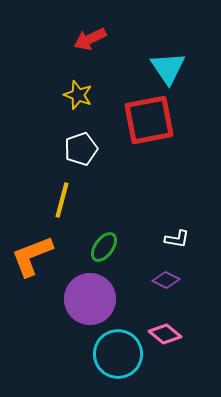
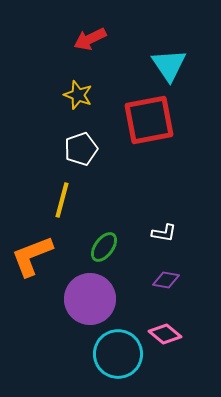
cyan triangle: moved 1 px right, 3 px up
white L-shape: moved 13 px left, 6 px up
purple diamond: rotated 16 degrees counterclockwise
